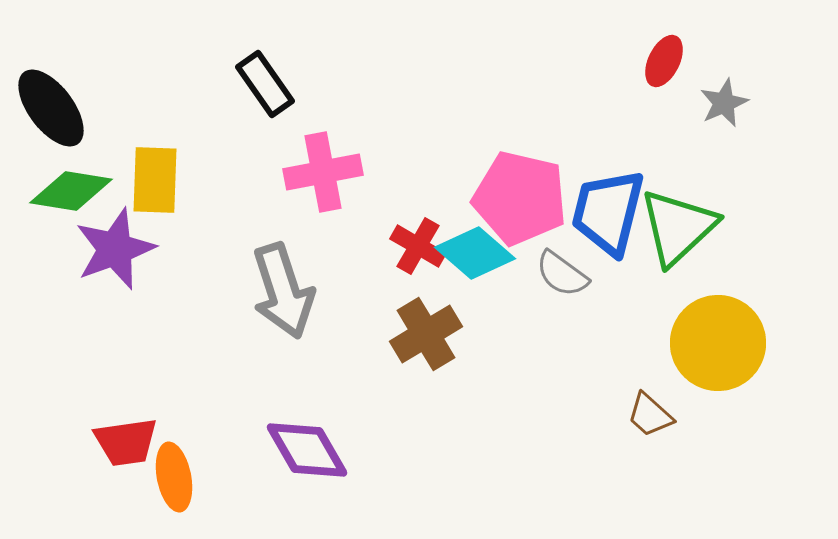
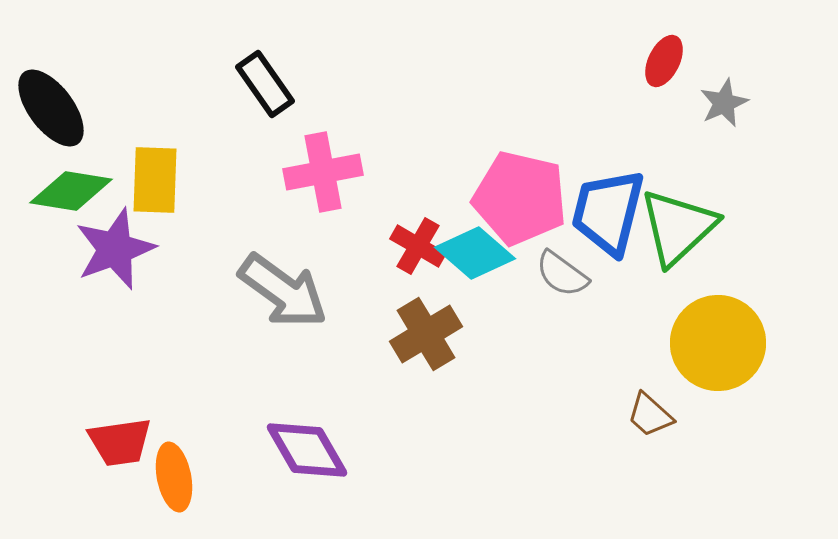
gray arrow: rotated 36 degrees counterclockwise
red trapezoid: moved 6 px left
